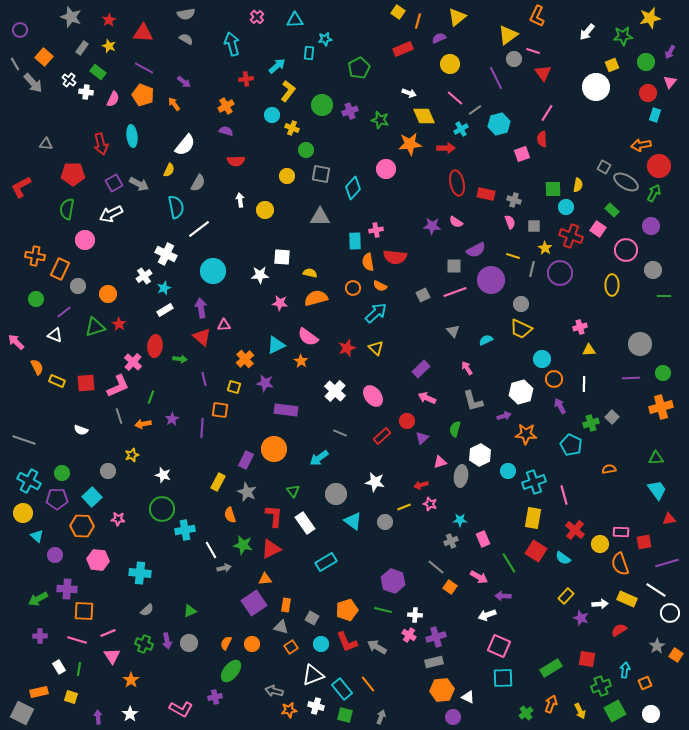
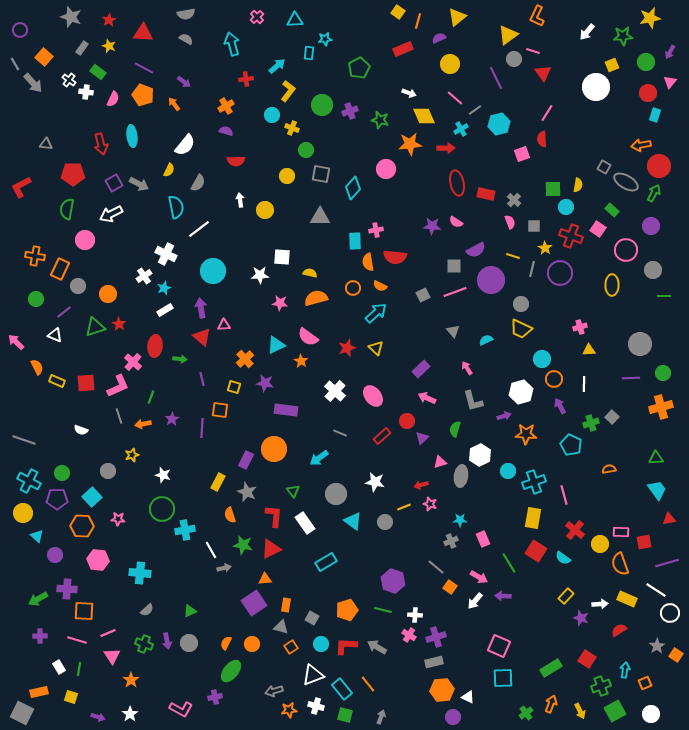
gray cross at (514, 200): rotated 24 degrees clockwise
purple line at (204, 379): moved 2 px left
white arrow at (487, 615): moved 12 px left, 14 px up; rotated 30 degrees counterclockwise
red L-shape at (347, 642): moved 1 px left, 4 px down; rotated 115 degrees clockwise
red square at (587, 659): rotated 24 degrees clockwise
gray arrow at (274, 691): rotated 30 degrees counterclockwise
purple arrow at (98, 717): rotated 112 degrees clockwise
